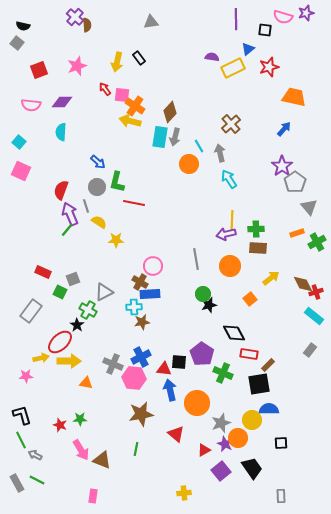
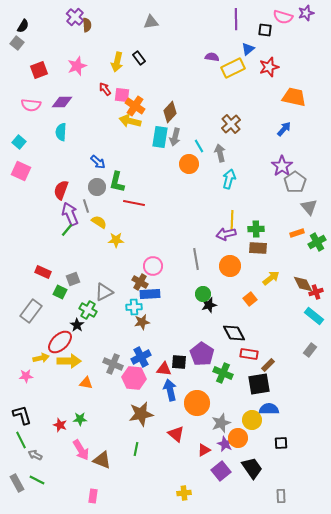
black semicircle at (23, 26): rotated 72 degrees counterclockwise
cyan arrow at (229, 179): rotated 48 degrees clockwise
